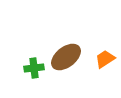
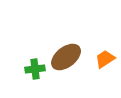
green cross: moved 1 px right, 1 px down
